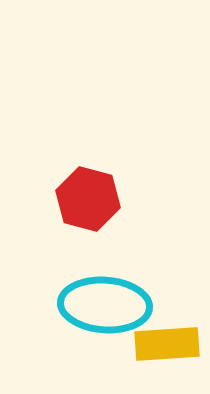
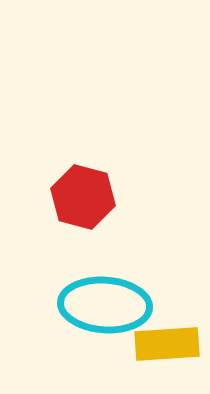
red hexagon: moved 5 px left, 2 px up
